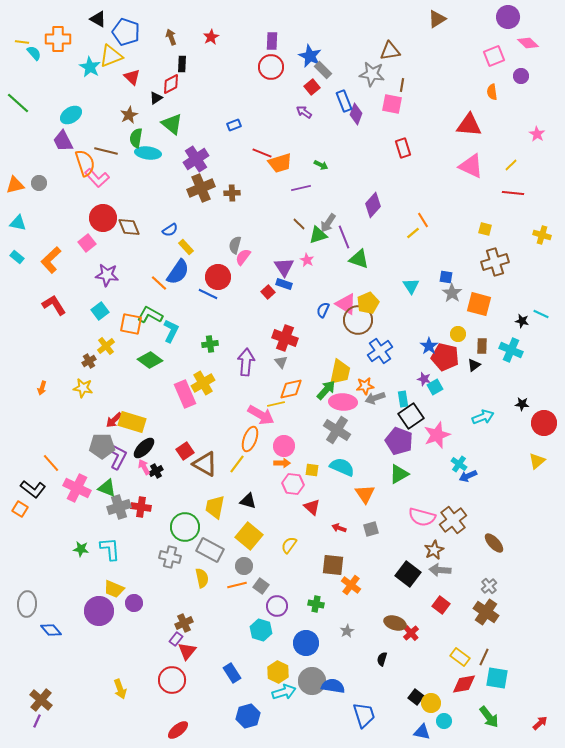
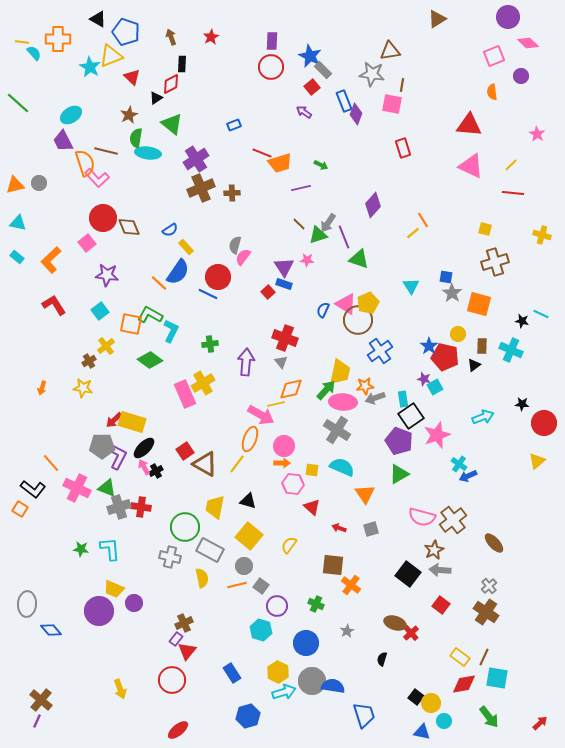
pink star at (307, 260): rotated 24 degrees counterclockwise
green cross at (316, 604): rotated 14 degrees clockwise
